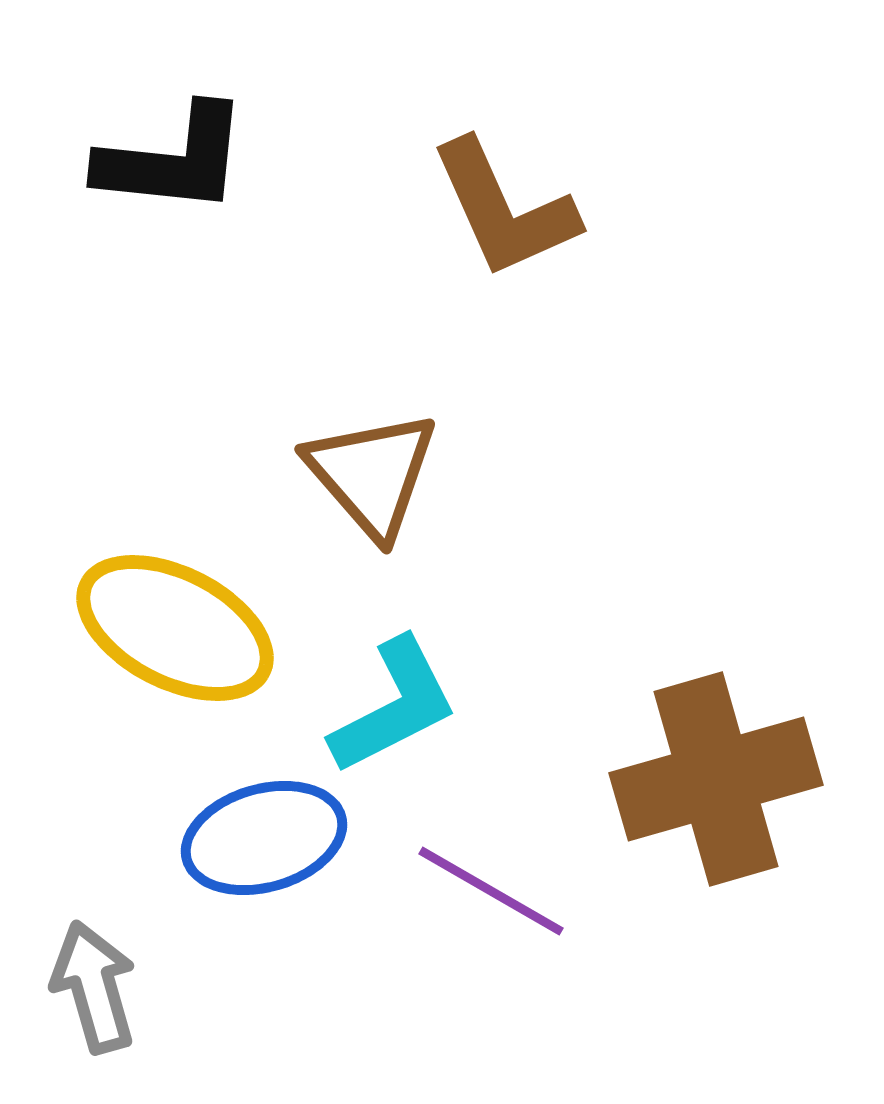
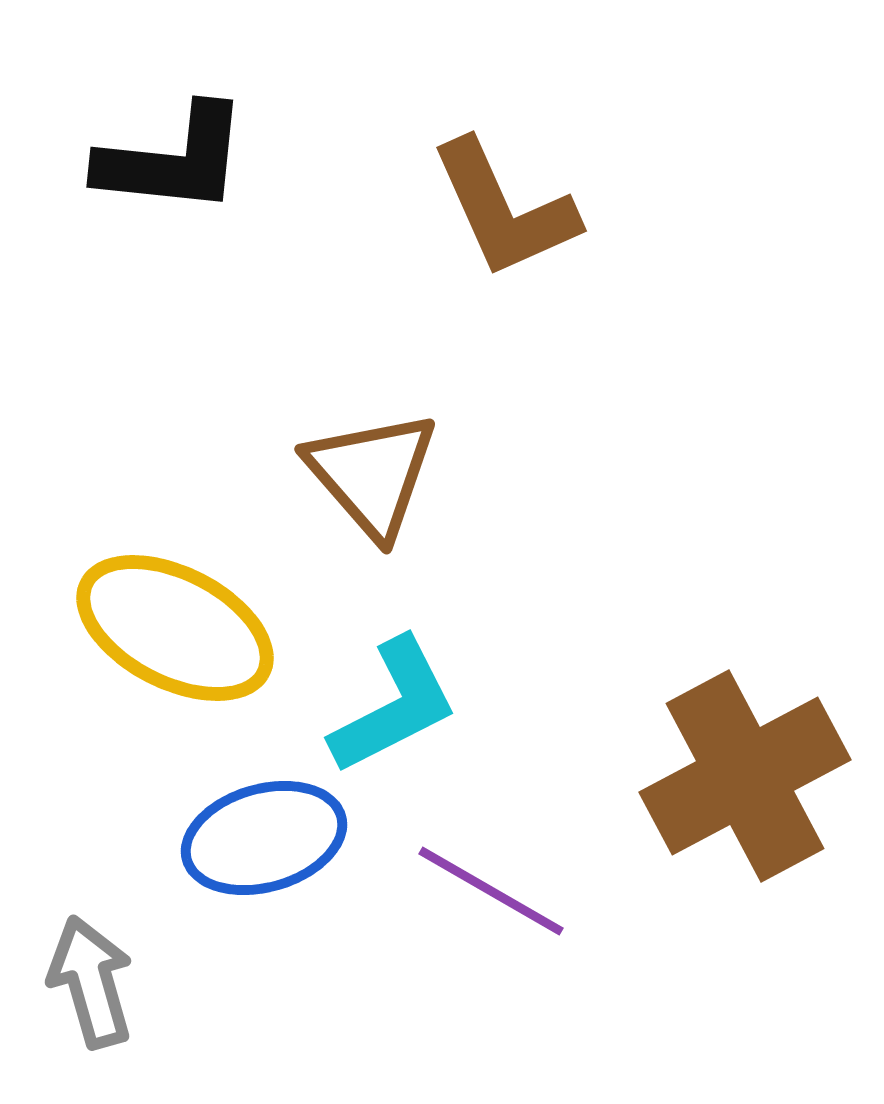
brown cross: moved 29 px right, 3 px up; rotated 12 degrees counterclockwise
gray arrow: moved 3 px left, 5 px up
